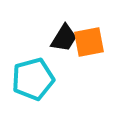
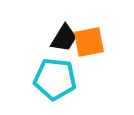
cyan pentagon: moved 22 px right; rotated 21 degrees clockwise
